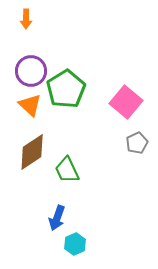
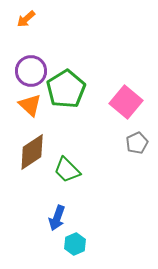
orange arrow: rotated 48 degrees clockwise
green trapezoid: rotated 20 degrees counterclockwise
